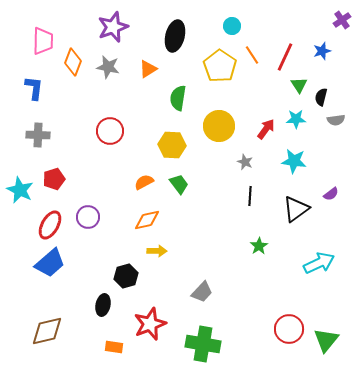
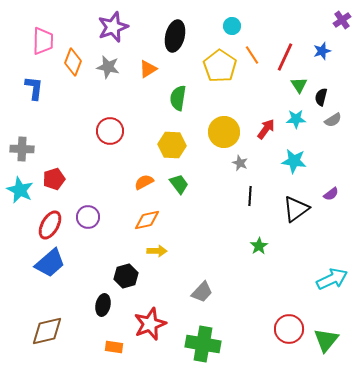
gray semicircle at (336, 120): moved 3 px left; rotated 24 degrees counterclockwise
yellow circle at (219, 126): moved 5 px right, 6 px down
gray cross at (38, 135): moved 16 px left, 14 px down
gray star at (245, 162): moved 5 px left, 1 px down
cyan arrow at (319, 263): moved 13 px right, 16 px down
